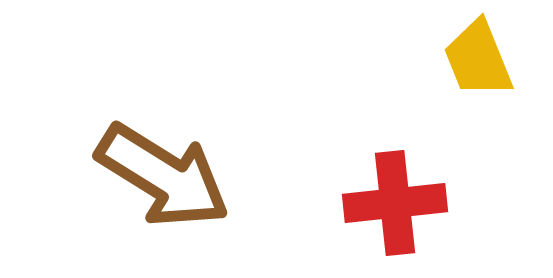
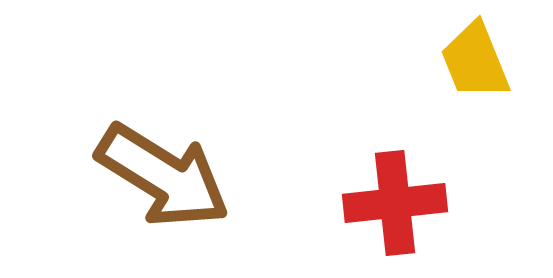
yellow trapezoid: moved 3 px left, 2 px down
